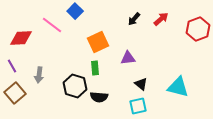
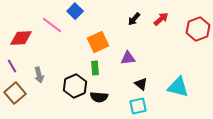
gray arrow: rotated 21 degrees counterclockwise
black hexagon: rotated 20 degrees clockwise
